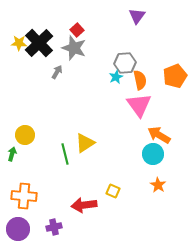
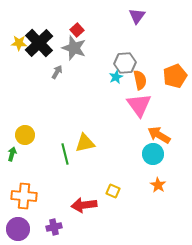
yellow triangle: rotated 20 degrees clockwise
